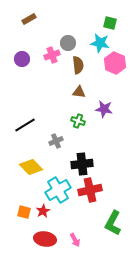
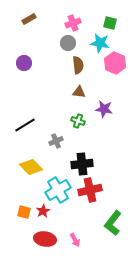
pink cross: moved 21 px right, 32 px up
purple circle: moved 2 px right, 4 px down
green L-shape: rotated 10 degrees clockwise
